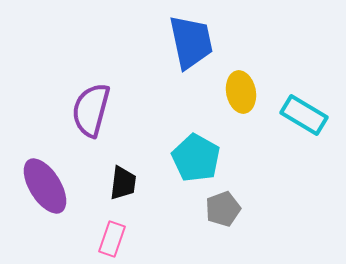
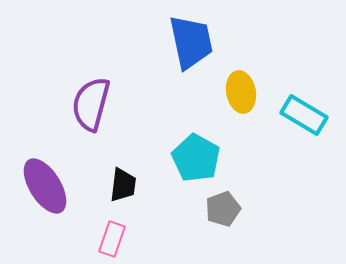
purple semicircle: moved 6 px up
black trapezoid: moved 2 px down
